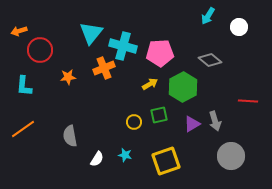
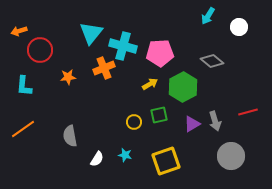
gray diamond: moved 2 px right, 1 px down
red line: moved 11 px down; rotated 18 degrees counterclockwise
